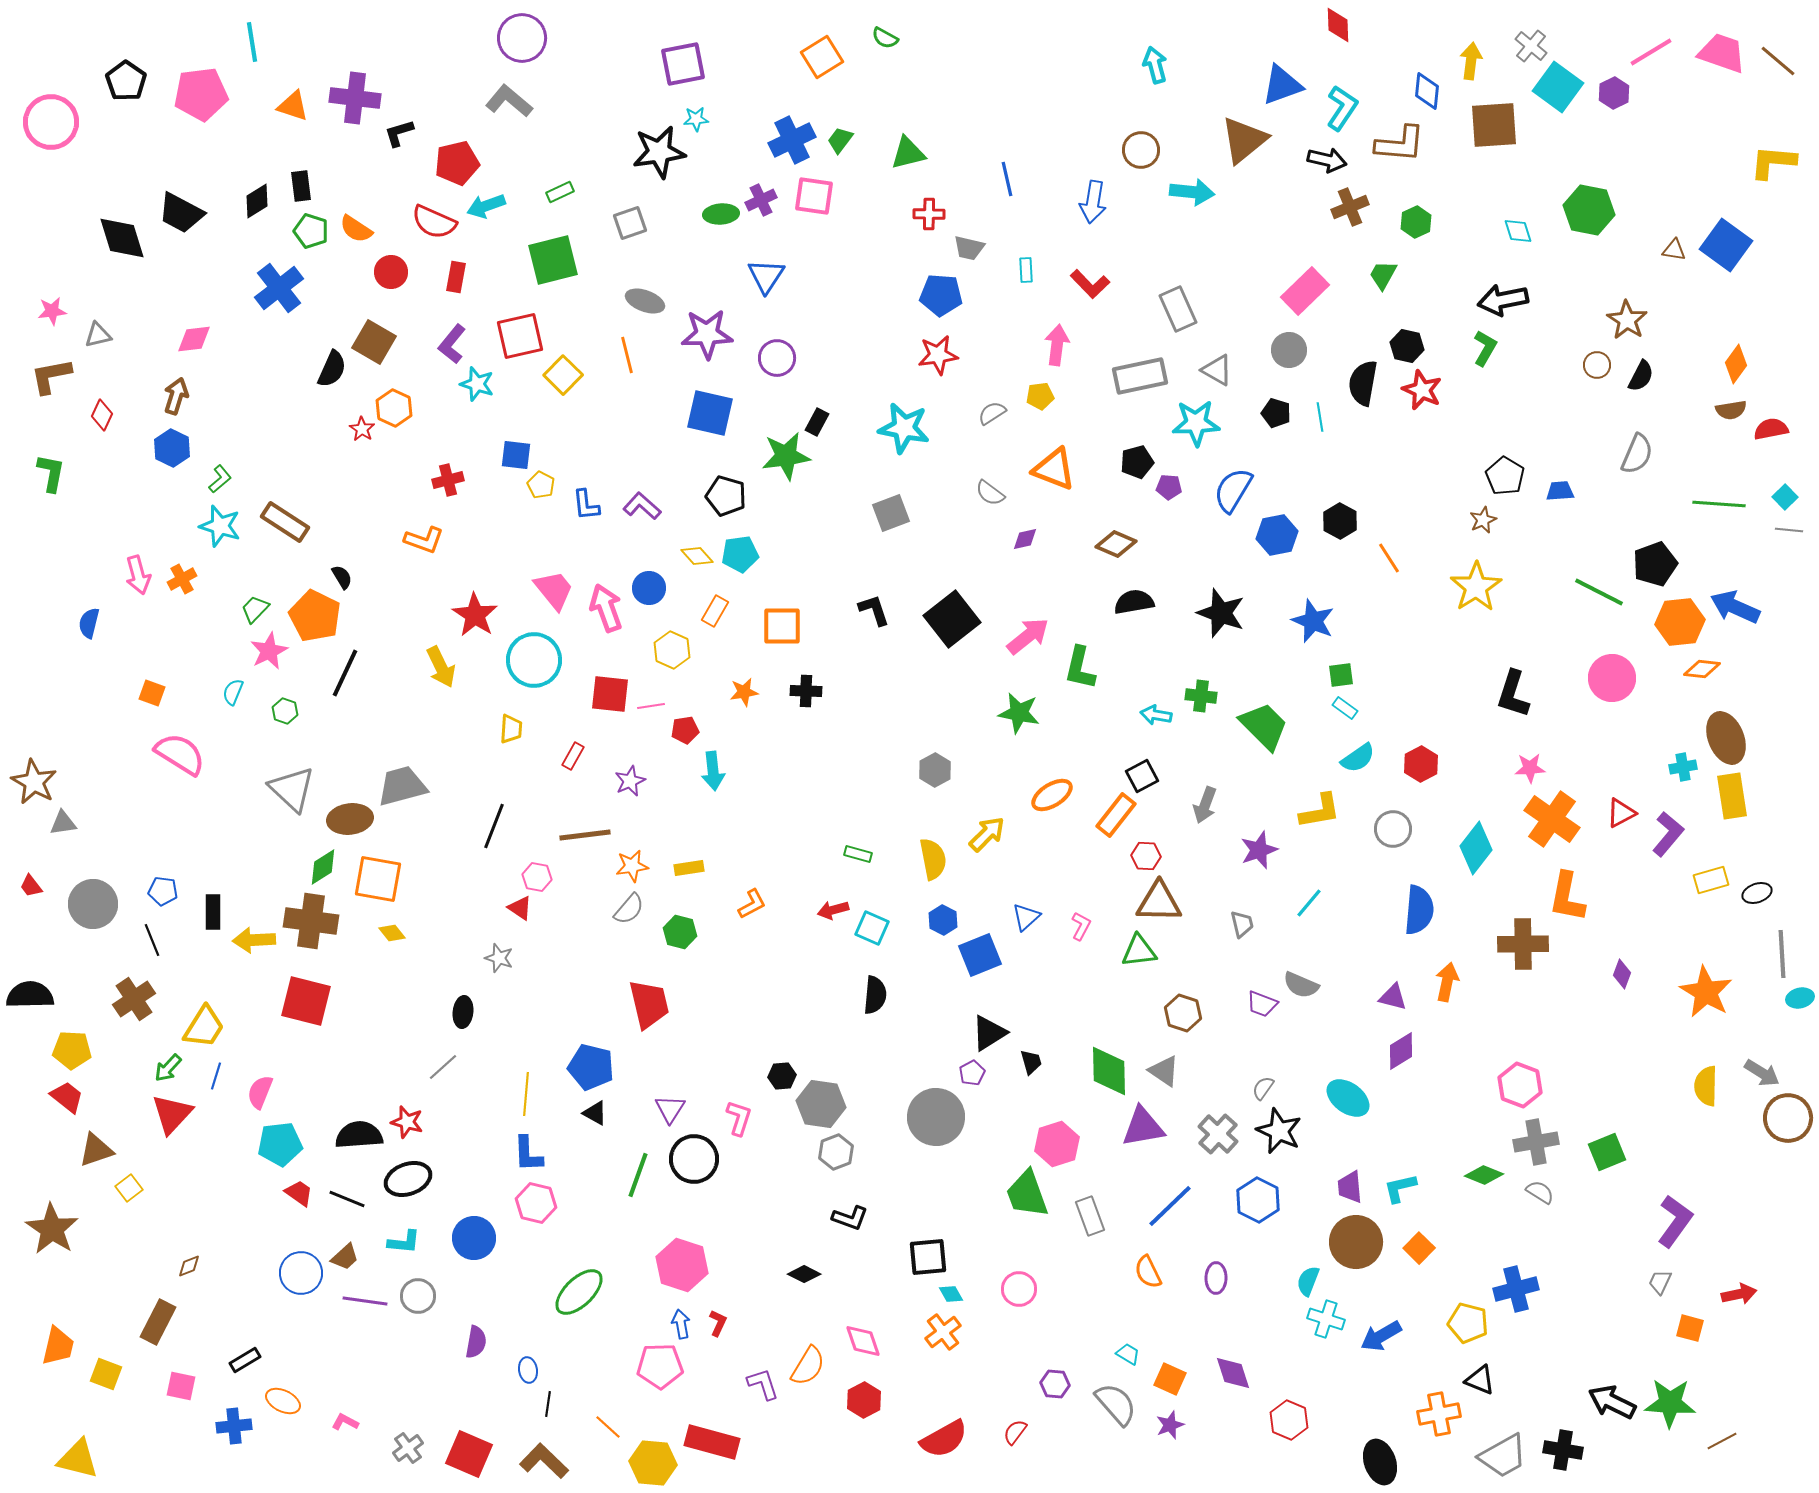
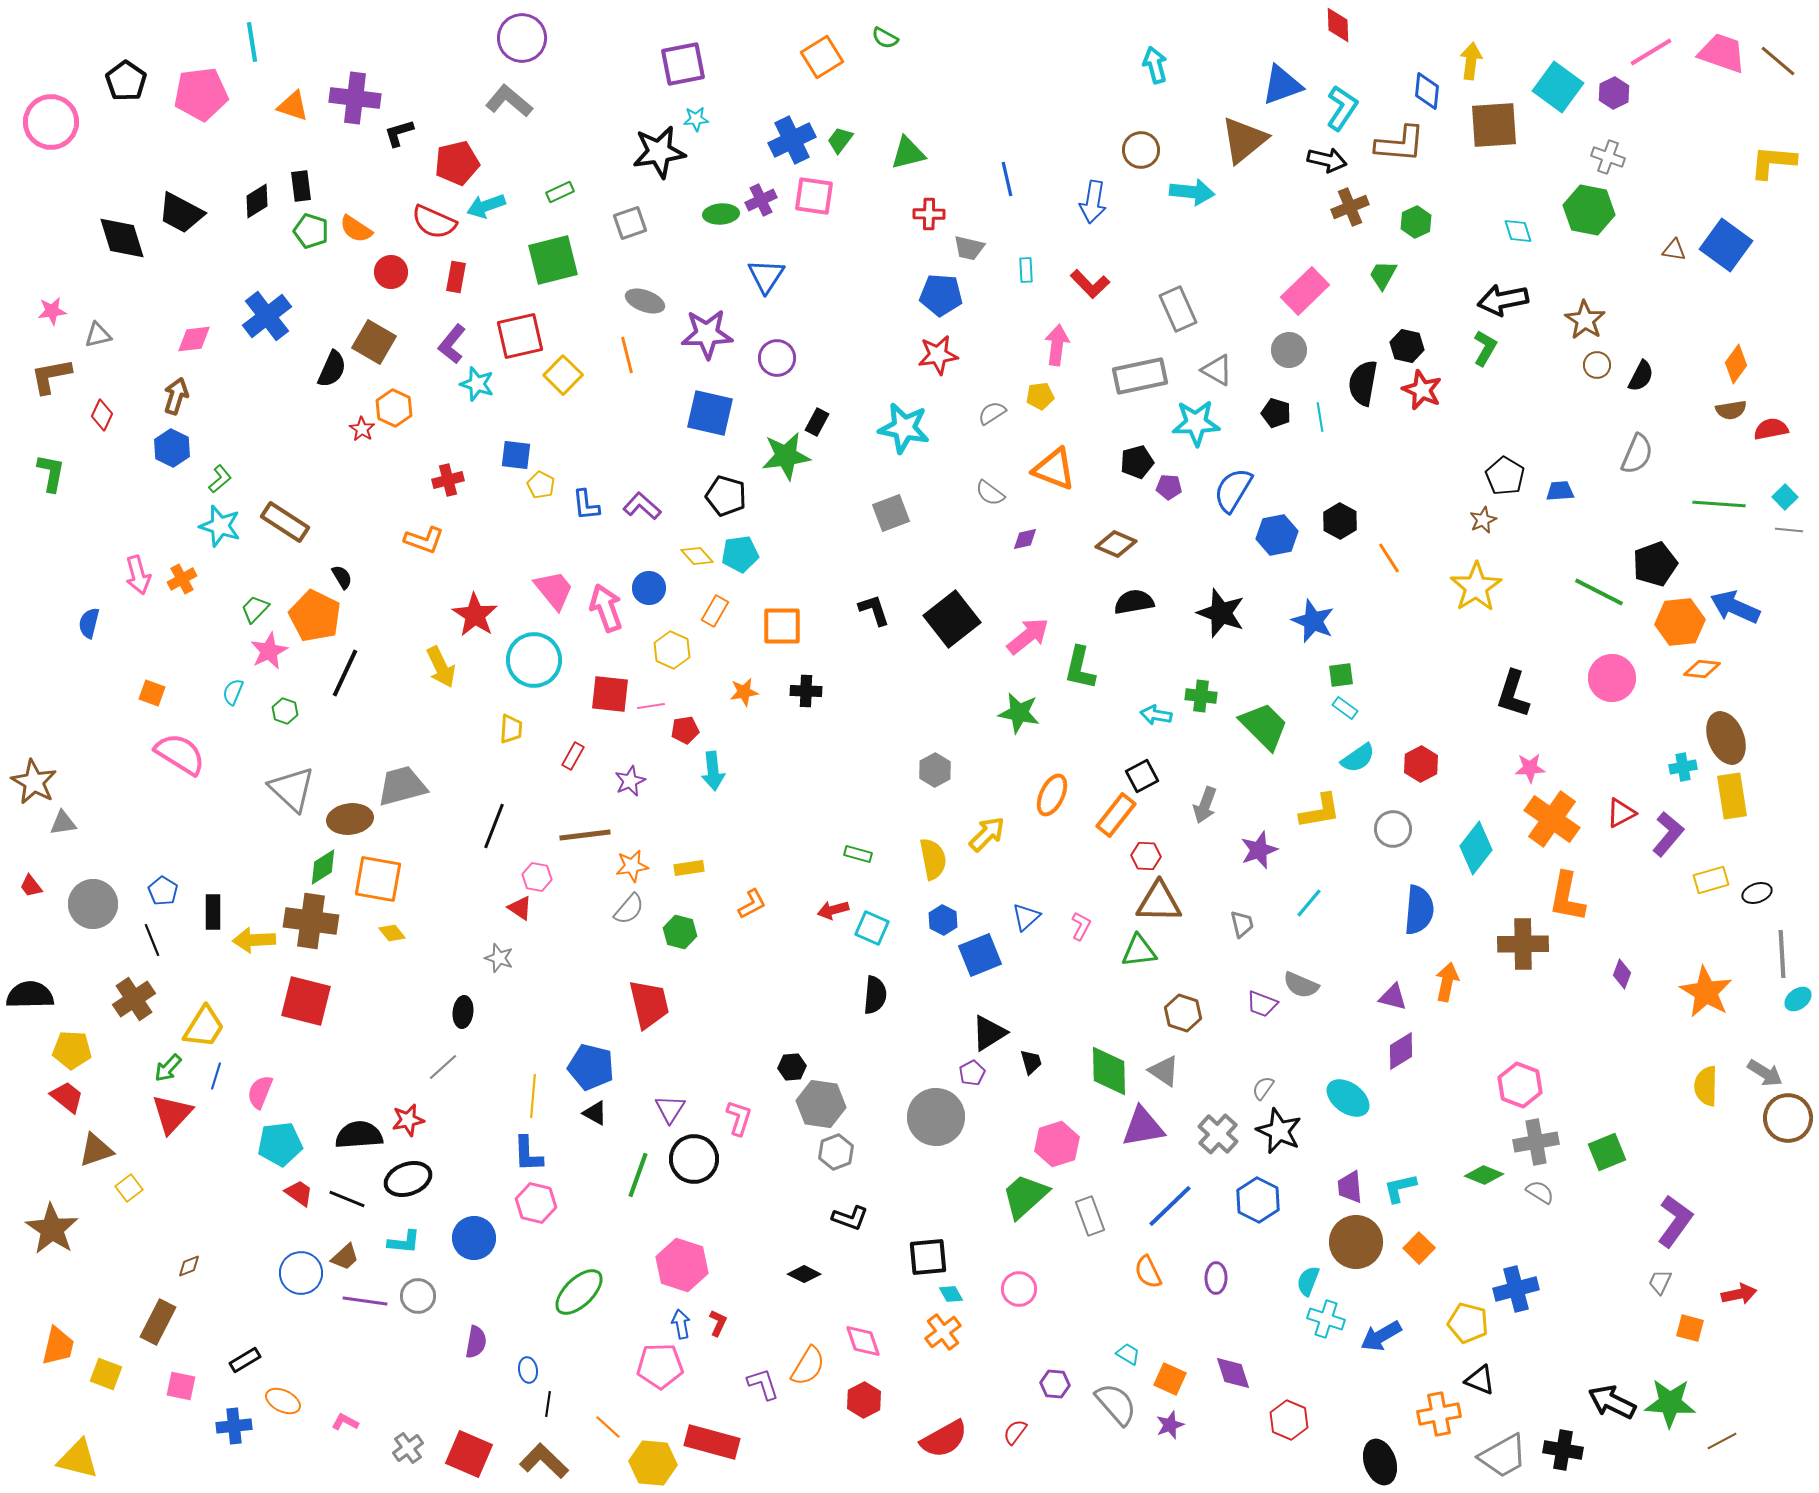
gray cross at (1531, 46): moved 77 px right, 111 px down; rotated 20 degrees counterclockwise
blue cross at (279, 288): moved 12 px left, 28 px down
brown star at (1627, 320): moved 42 px left
orange ellipse at (1052, 795): rotated 33 degrees counterclockwise
blue pentagon at (163, 891): rotated 24 degrees clockwise
cyan ellipse at (1800, 998): moved 2 px left, 1 px down; rotated 24 degrees counterclockwise
gray arrow at (1762, 1073): moved 3 px right
black hexagon at (782, 1076): moved 10 px right, 9 px up
yellow line at (526, 1094): moved 7 px right, 2 px down
red star at (407, 1122): moved 1 px right, 2 px up; rotated 28 degrees counterclockwise
green trapezoid at (1027, 1194): moved 2 px left, 2 px down; rotated 68 degrees clockwise
